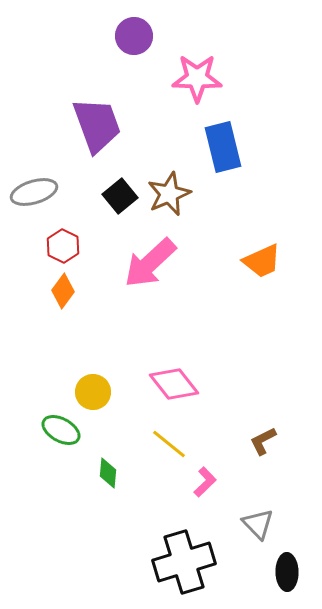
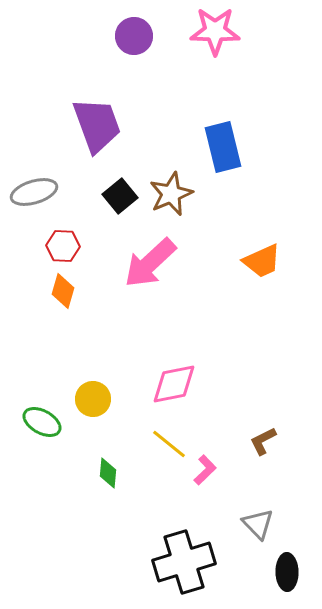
pink star: moved 18 px right, 47 px up
brown star: moved 2 px right
red hexagon: rotated 24 degrees counterclockwise
orange diamond: rotated 20 degrees counterclockwise
pink diamond: rotated 63 degrees counterclockwise
yellow circle: moved 7 px down
green ellipse: moved 19 px left, 8 px up
pink L-shape: moved 12 px up
